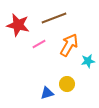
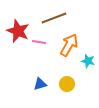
red star: moved 6 px down; rotated 10 degrees clockwise
pink line: moved 2 px up; rotated 40 degrees clockwise
cyan star: rotated 24 degrees clockwise
blue triangle: moved 7 px left, 9 px up
